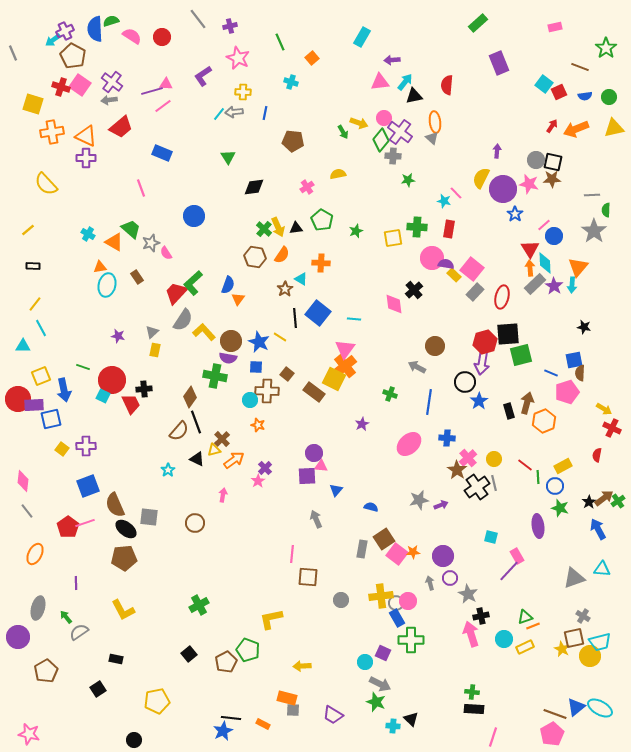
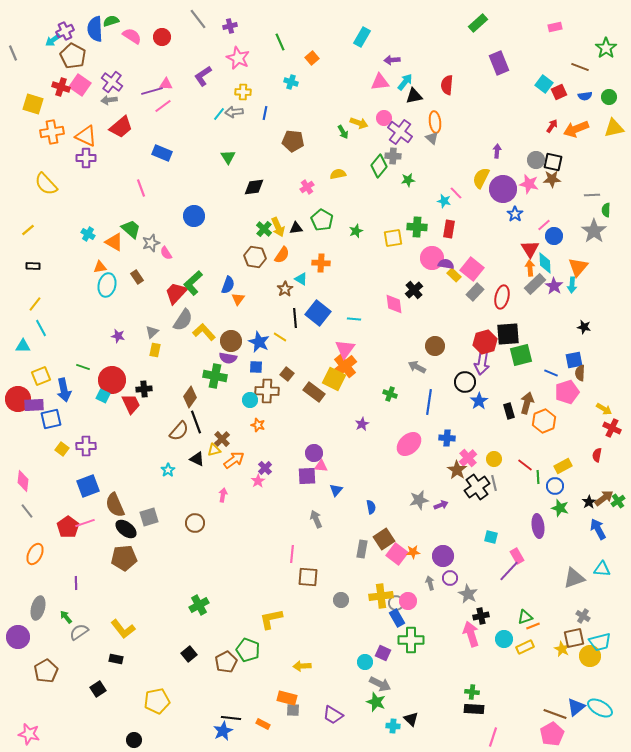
green diamond at (381, 140): moved 2 px left, 26 px down
blue semicircle at (371, 507): rotated 64 degrees clockwise
gray square at (149, 517): rotated 24 degrees counterclockwise
yellow L-shape at (123, 610): moved 19 px down; rotated 10 degrees counterclockwise
